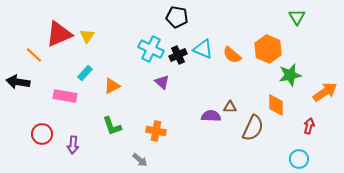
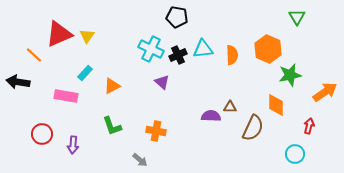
cyan triangle: rotated 30 degrees counterclockwise
orange semicircle: rotated 132 degrees counterclockwise
pink rectangle: moved 1 px right
cyan circle: moved 4 px left, 5 px up
